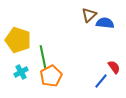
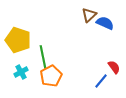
blue semicircle: rotated 18 degrees clockwise
